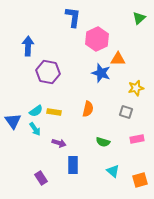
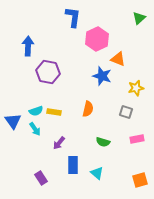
orange triangle: rotated 21 degrees clockwise
blue star: moved 1 px right, 3 px down
cyan semicircle: rotated 16 degrees clockwise
purple arrow: rotated 112 degrees clockwise
cyan triangle: moved 16 px left, 2 px down
